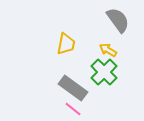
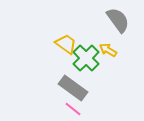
yellow trapezoid: rotated 65 degrees counterclockwise
green cross: moved 18 px left, 14 px up
